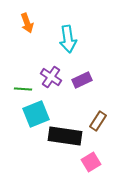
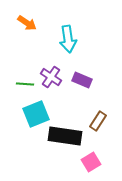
orange arrow: rotated 36 degrees counterclockwise
purple rectangle: rotated 48 degrees clockwise
green line: moved 2 px right, 5 px up
